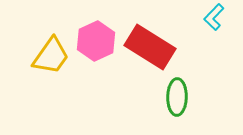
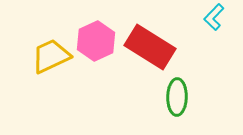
yellow trapezoid: rotated 150 degrees counterclockwise
